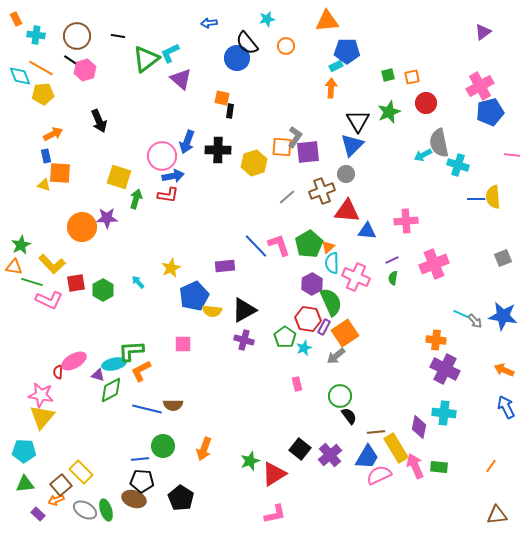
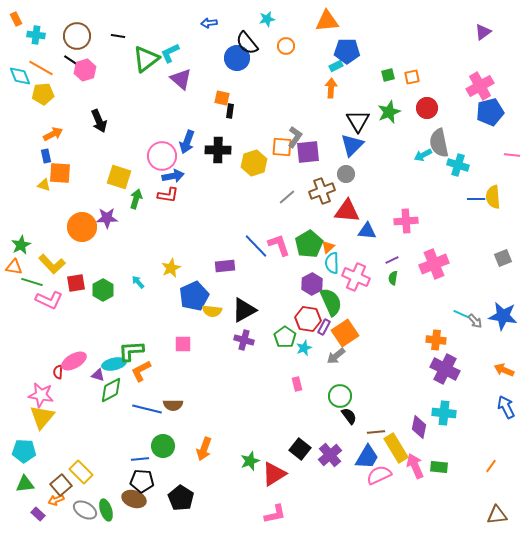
red circle at (426, 103): moved 1 px right, 5 px down
